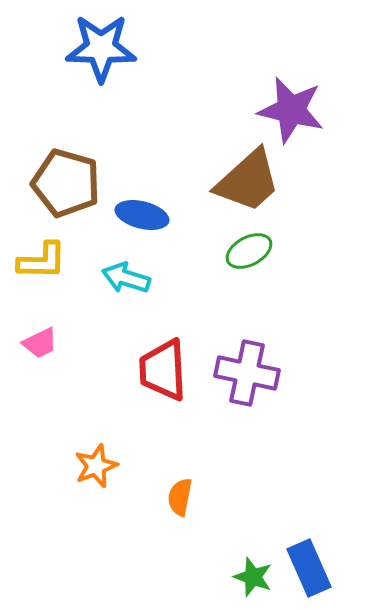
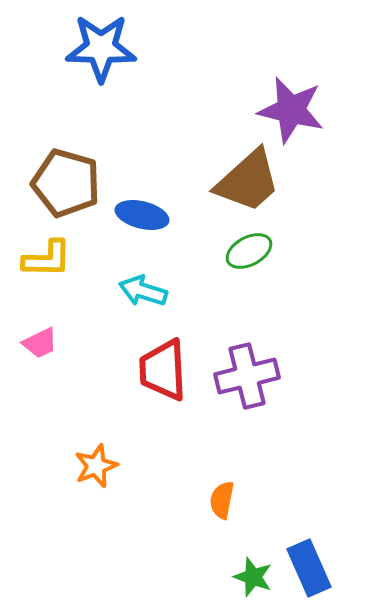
yellow L-shape: moved 5 px right, 2 px up
cyan arrow: moved 17 px right, 13 px down
purple cross: moved 3 px down; rotated 26 degrees counterclockwise
orange semicircle: moved 42 px right, 3 px down
